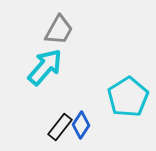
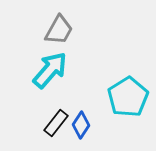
cyan arrow: moved 5 px right, 3 px down
black rectangle: moved 4 px left, 4 px up
